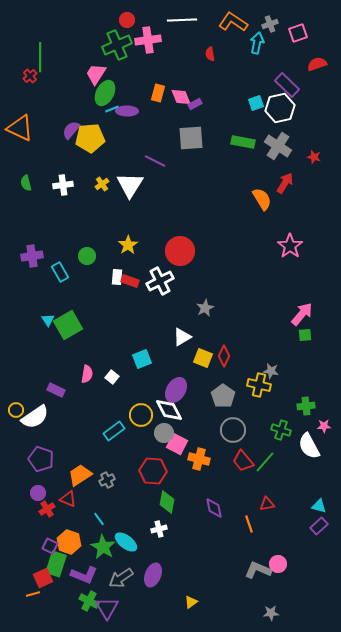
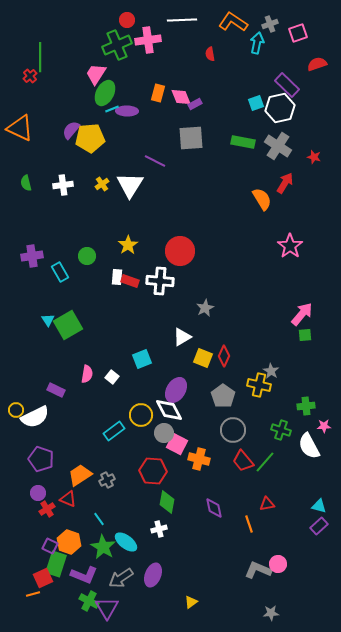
white cross at (160, 281): rotated 32 degrees clockwise
gray star at (271, 371): rotated 21 degrees clockwise
white semicircle at (35, 417): rotated 8 degrees clockwise
